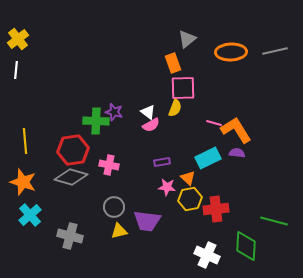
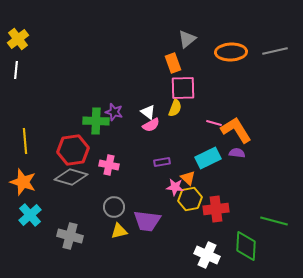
pink star: moved 8 px right
